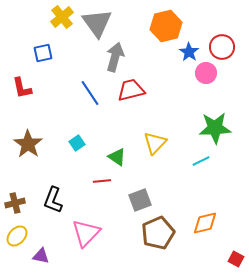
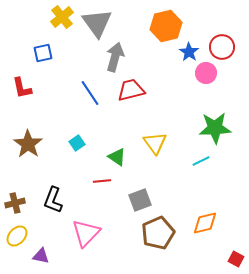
yellow triangle: rotated 20 degrees counterclockwise
